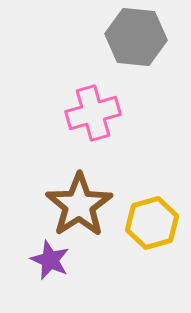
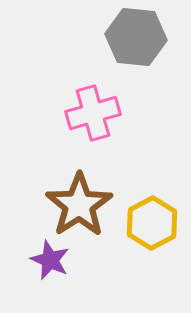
yellow hexagon: rotated 12 degrees counterclockwise
